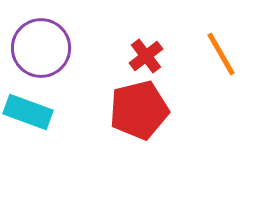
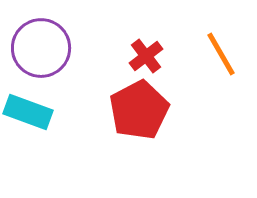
red pentagon: rotated 14 degrees counterclockwise
